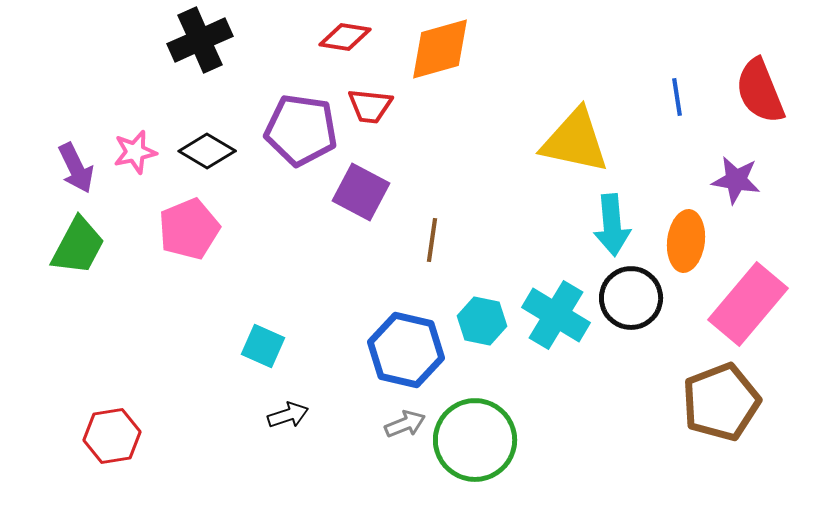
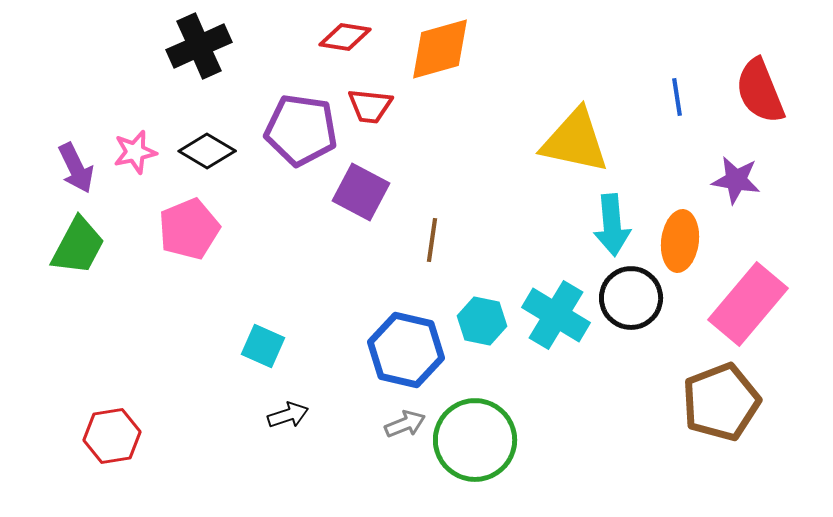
black cross: moved 1 px left, 6 px down
orange ellipse: moved 6 px left
